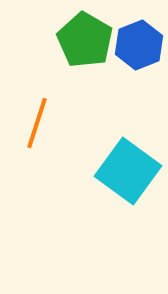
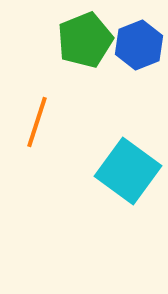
green pentagon: rotated 20 degrees clockwise
orange line: moved 1 px up
